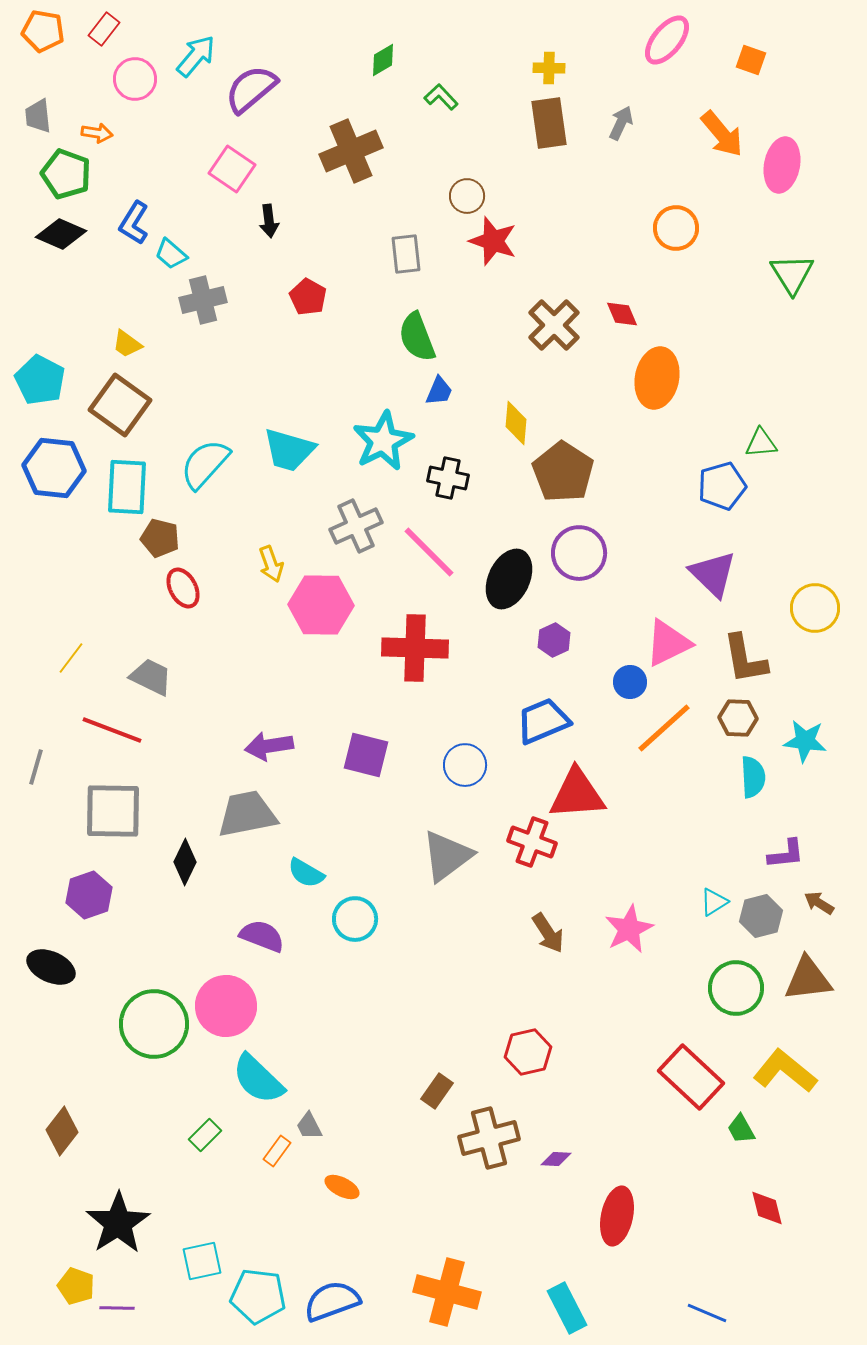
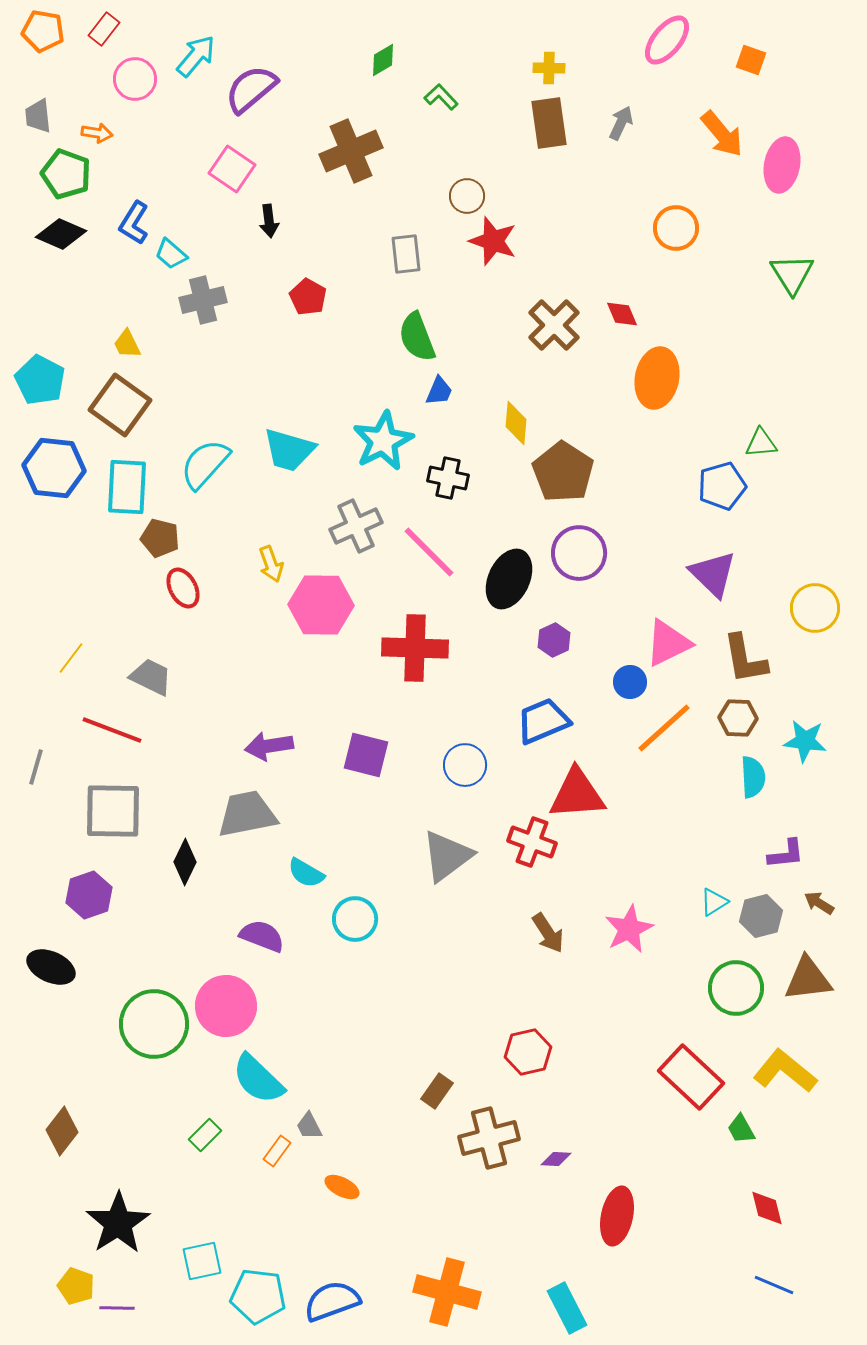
yellow trapezoid at (127, 344): rotated 28 degrees clockwise
blue line at (707, 1313): moved 67 px right, 28 px up
